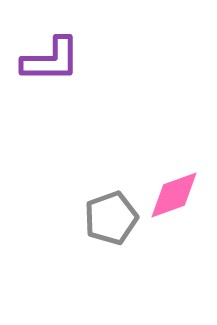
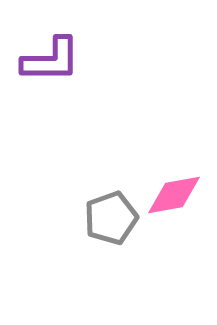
pink diamond: rotated 10 degrees clockwise
